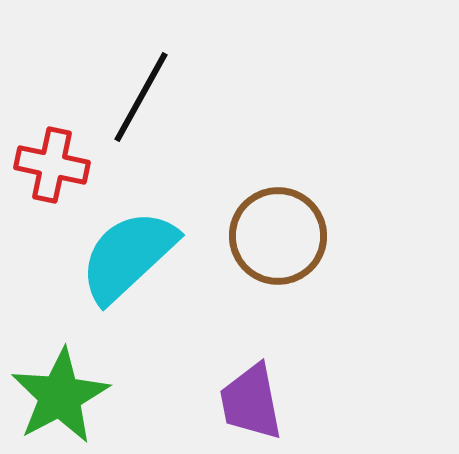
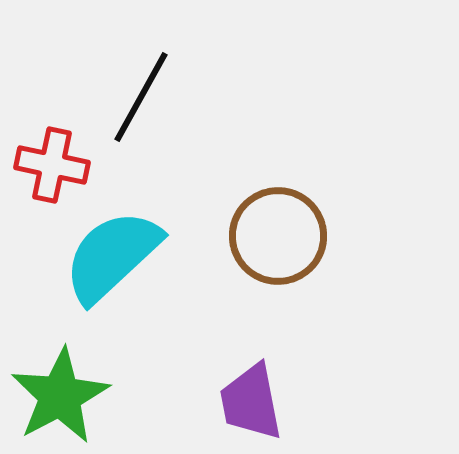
cyan semicircle: moved 16 px left
